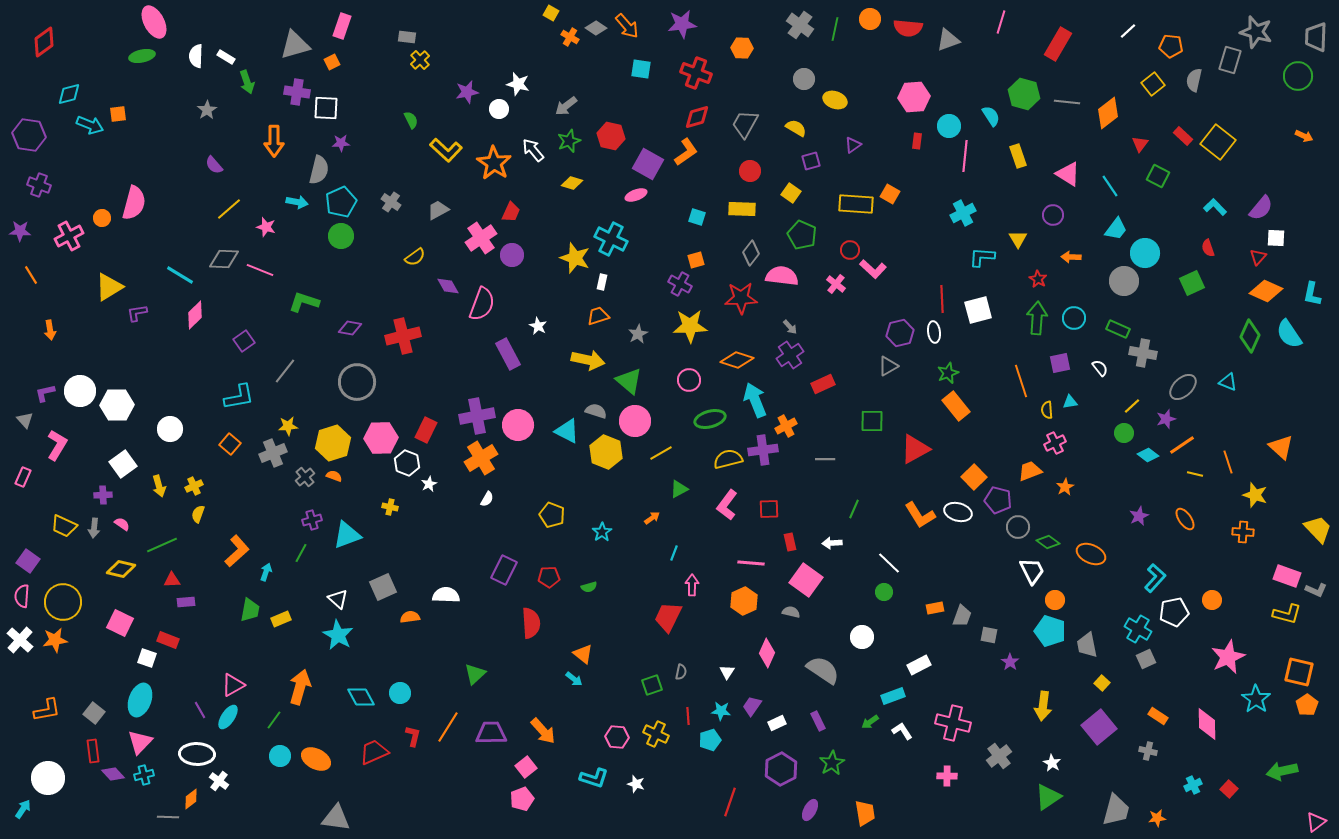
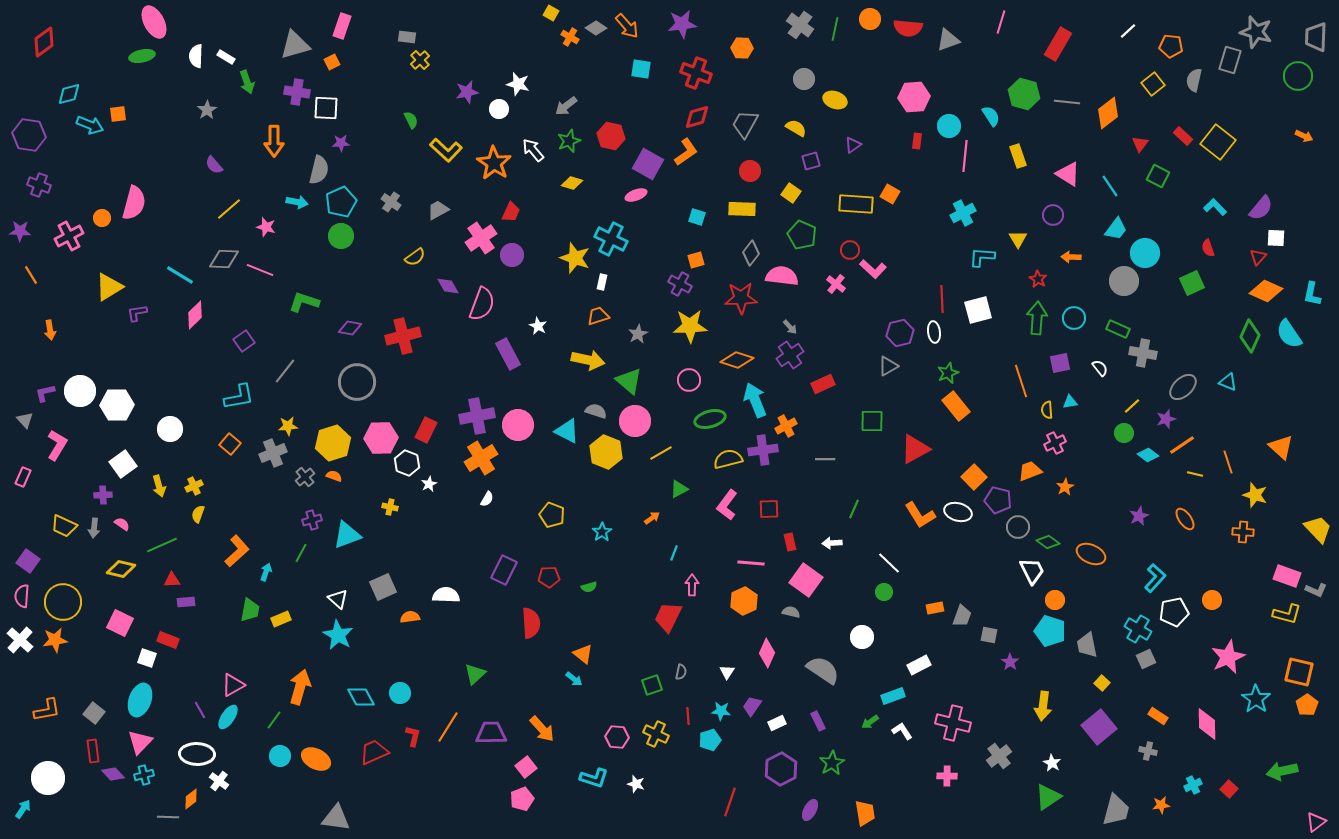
orange arrow at (543, 731): moved 1 px left, 2 px up
orange star at (1157, 818): moved 4 px right, 13 px up
